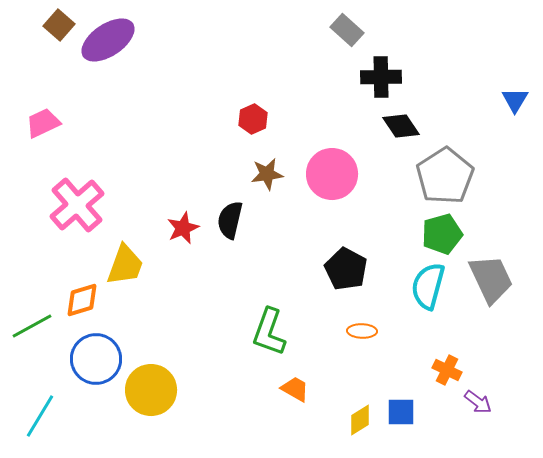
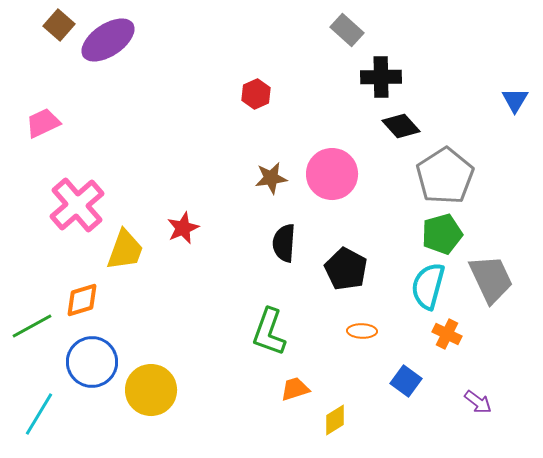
red hexagon: moved 3 px right, 25 px up
black diamond: rotated 9 degrees counterclockwise
brown star: moved 4 px right, 4 px down
black semicircle: moved 54 px right, 23 px down; rotated 9 degrees counterclockwise
yellow trapezoid: moved 15 px up
blue circle: moved 4 px left, 3 px down
orange cross: moved 36 px up
orange trapezoid: rotated 48 degrees counterclockwise
blue square: moved 5 px right, 31 px up; rotated 36 degrees clockwise
cyan line: moved 1 px left, 2 px up
yellow diamond: moved 25 px left
